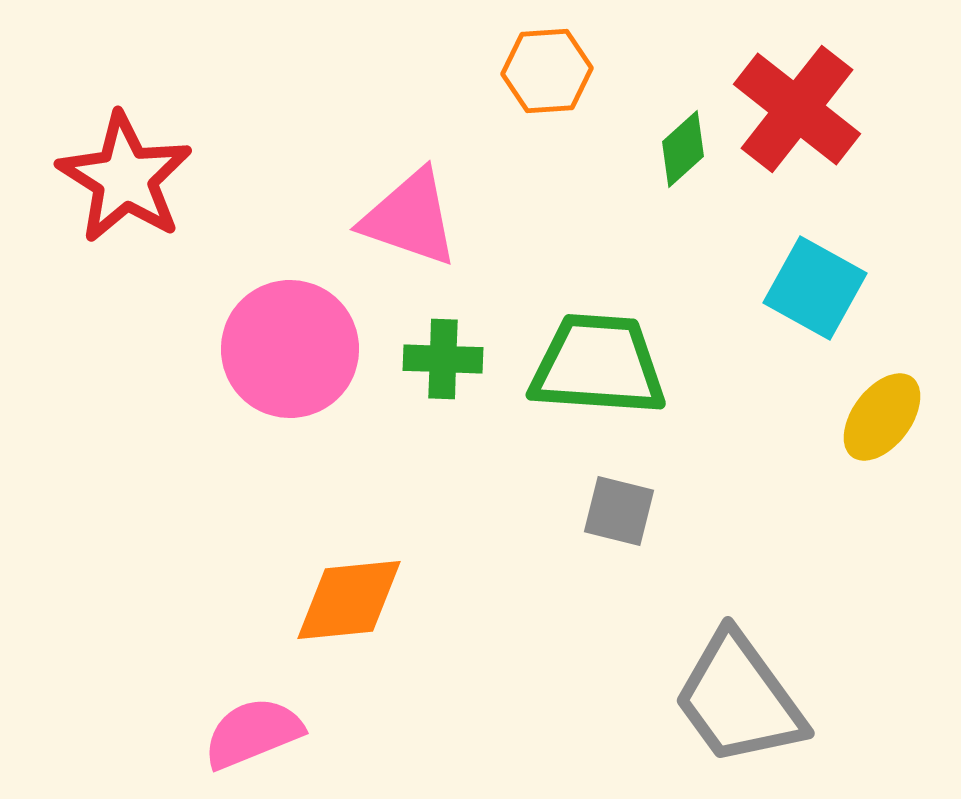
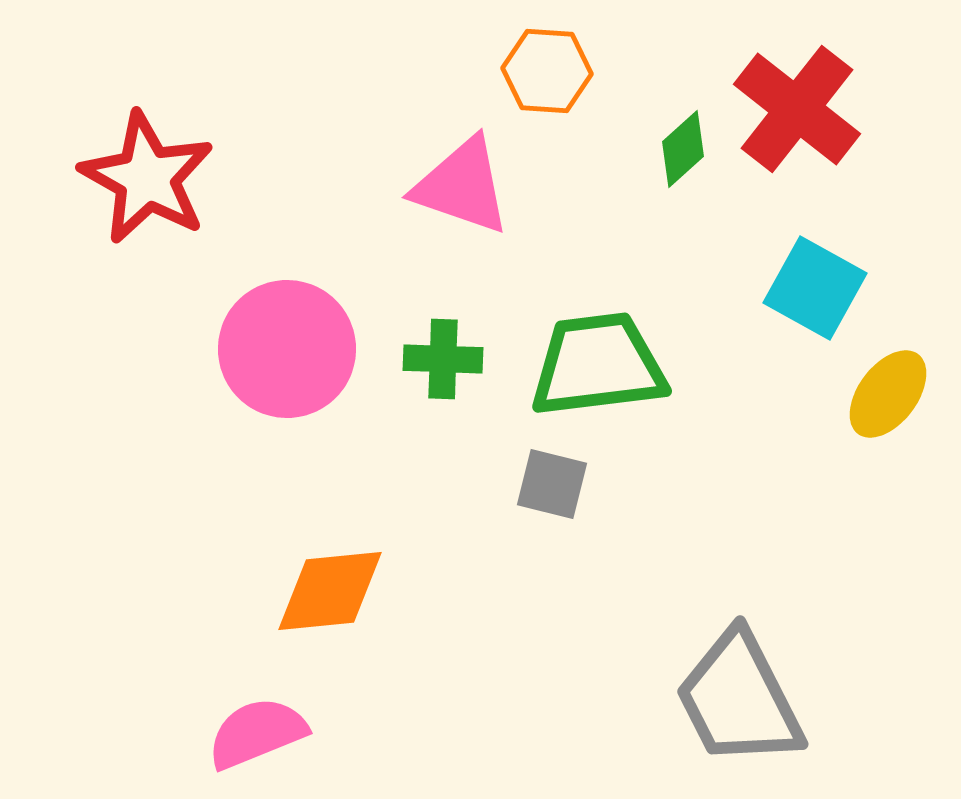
orange hexagon: rotated 8 degrees clockwise
red star: moved 22 px right; rotated 3 degrees counterclockwise
pink triangle: moved 52 px right, 32 px up
pink circle: moved 3 px left
green trapezoid: rotated 11 degrees counterclockwise
yellow ellipse: moved 6 px right, 23 px up
gray square: moved 67 px left, 27 px up
orange diamond: moved 19 px left, 9 px up
gray trapezoid: rotated 9 degrees clockwise
pink semicircle: moved 4 px right
